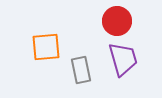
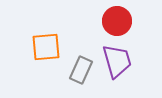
purple trapezoid: moved 6 px left, 2 px down
gray rectangle: rotated 36 degrees clockwise
